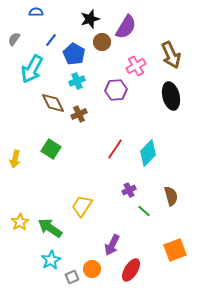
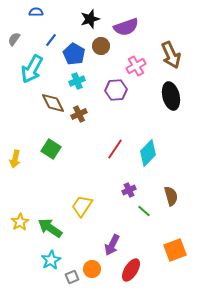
purple semicircle: rotated 40 degrees clockwise
brown circle: moved 1 px left, 4 px down
